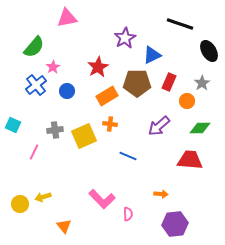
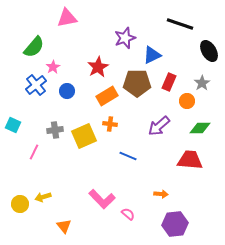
purple star: rotated 10 degrees clockwise
pink semicircle: rotated 48 degrees counterclockwise
